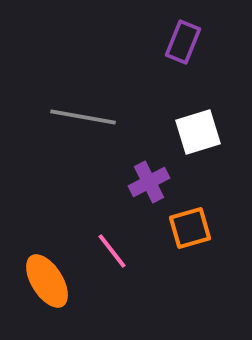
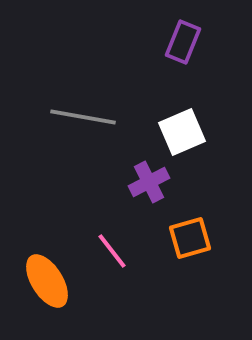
white square: moved 16 px left; rotated 6 degrees counterclockwise
orange square: moved 10 px down
